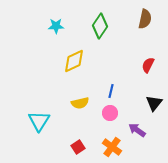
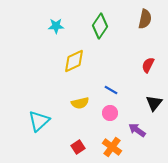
blue line: moved 1 px up; rotated 72 degrees counterclockwise
cyan triangle: rotated 15 degrees clockwise
